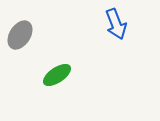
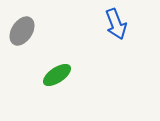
gray ellipse: moved 2 px right, 4 px up
